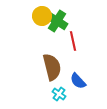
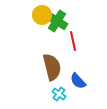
yellow circle: moved 1 px up
